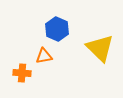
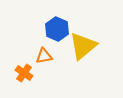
yellow triangle: moved 17 px left, 2 px up; rotated 36 degrees clockwise
orange cross: moved 2 px right; rotated 30 degrees clockwise
